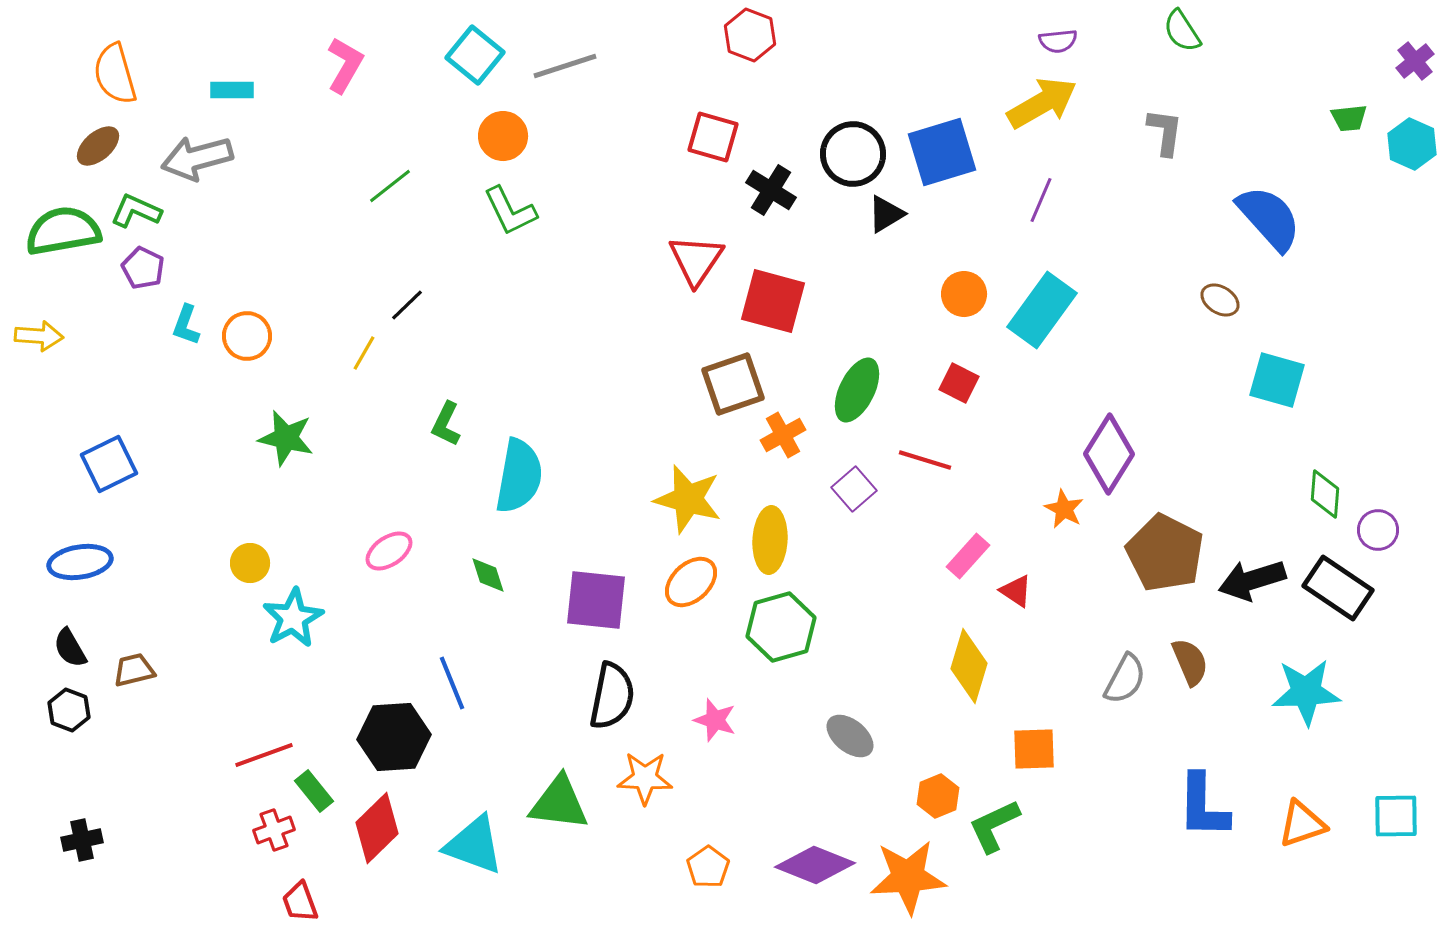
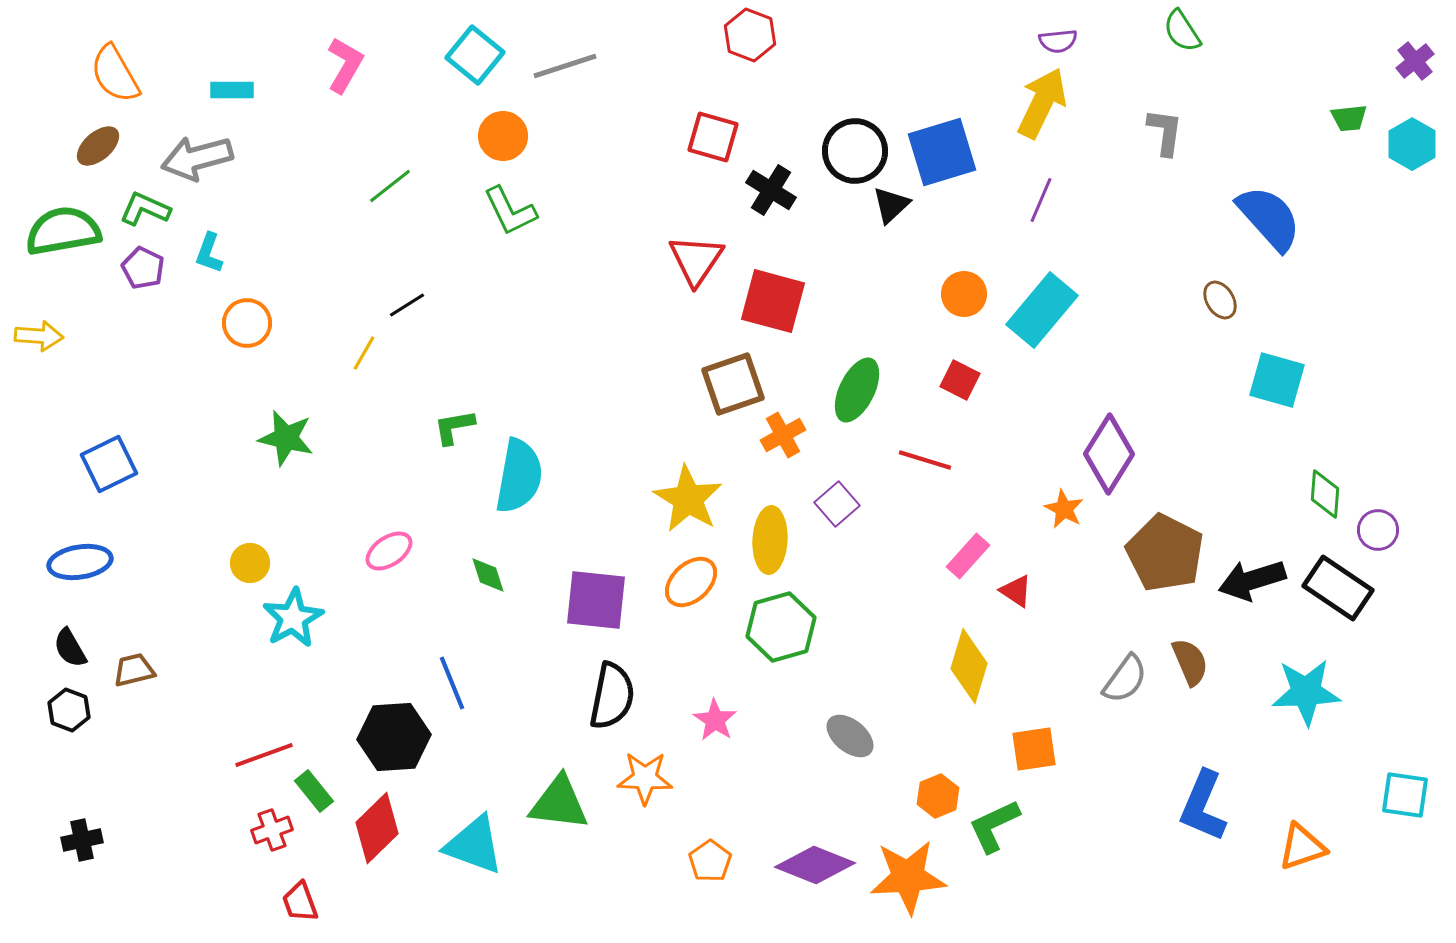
orange semicircle at (115, 74): rotated 14 degrees counterclockwise
yellow arrow at (1042, 103): rotated 34 degrees counterclockwise
cyan hexagon at (1412, 144): rotated 6 degrees clockwise
black circle at (853, 154): moved 2 px right, 3 px up
green L-shape at (136, 211): moved 9 px right, 2 px up
black triangle at (886, 214): moved 5 px right, 9 px up; rotated 12 degrees counterclockwise
brown ellipse at (1220, 300): rotated 27 degrees clockwise
black line at (407, 305): rotated 12 degrees clockwise
cyan rectangle at (1042, 310): rotated 4 degrees clockwise
cyan L-shape at (186, 325): moved 23 px right, 72 px up
orange circle at (247, 336): moved 13 px up
red square at (959, 383): moved 1 px right, 3 px up
green L-shape at (446, 424): moved 8 px right, 3 px down; rotated 54 degrees clockwise
purple square at (854, 489): moved 17 px left, 15 px down
yellow star at (688, 499): rotated 16 degrees clockwise
gray semicircle at (1125, 679): rotated 8 degrees clockwise
pink star at (715, 720): rotated 15 degrees clockwise
orange square at (1034, 749): rotated 6 degrees counterclockwise
blue L-shape at (1203, 806): rotated 22 degrees clockwise
cyan square at (1396, 816): moved 9 px right, 21 px up; rotated 9 degrees clockwise
orange triangle at (1302, 824): moved 23 px down
red cross at (274, 830): moved 2 px left
orange pentagon at (708, 867): moved 2 px right, 6 px up
